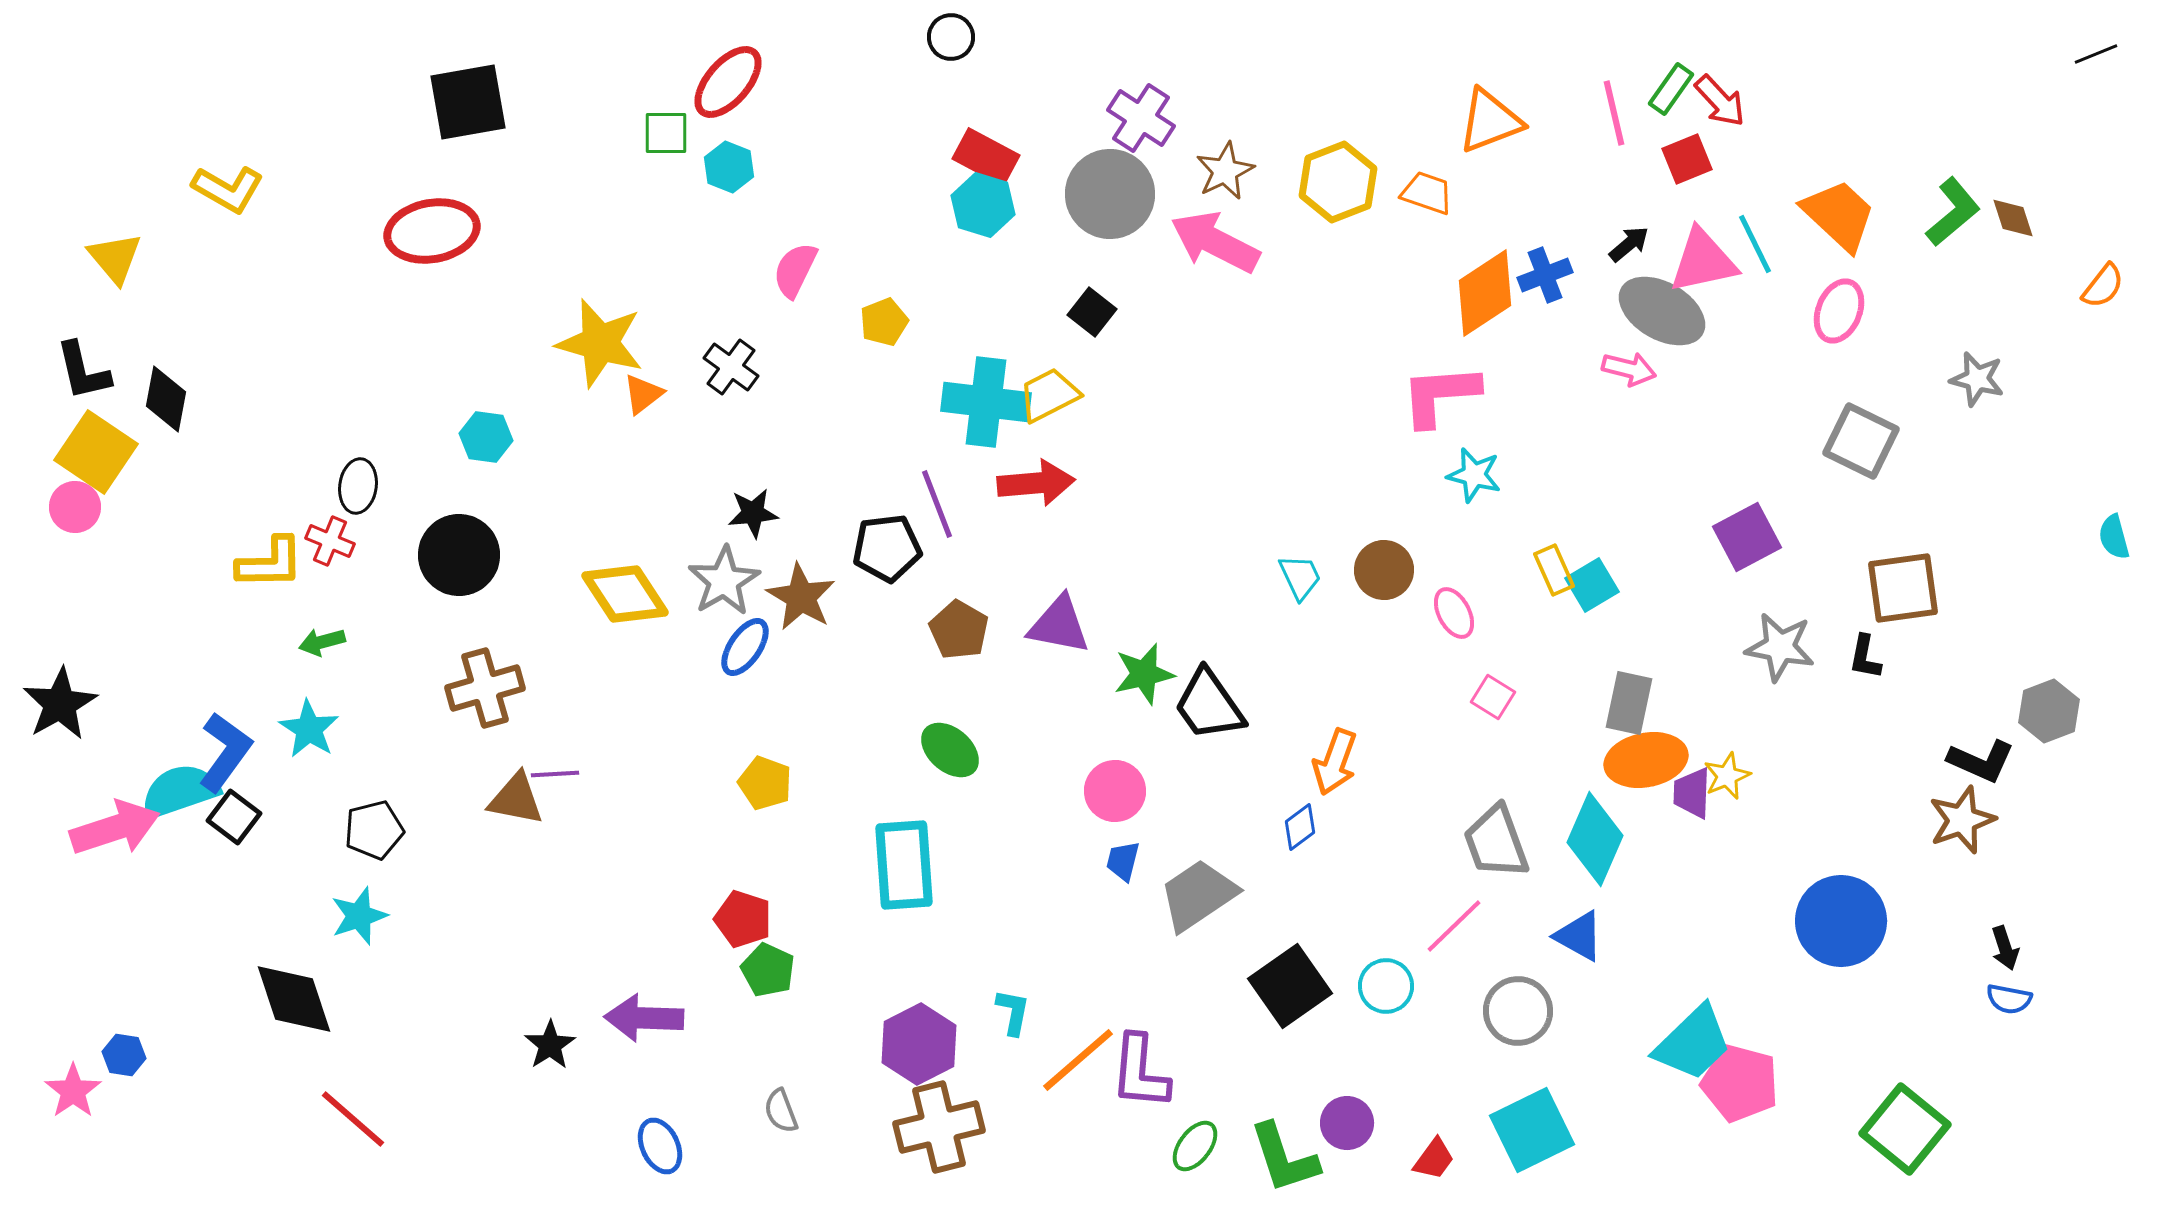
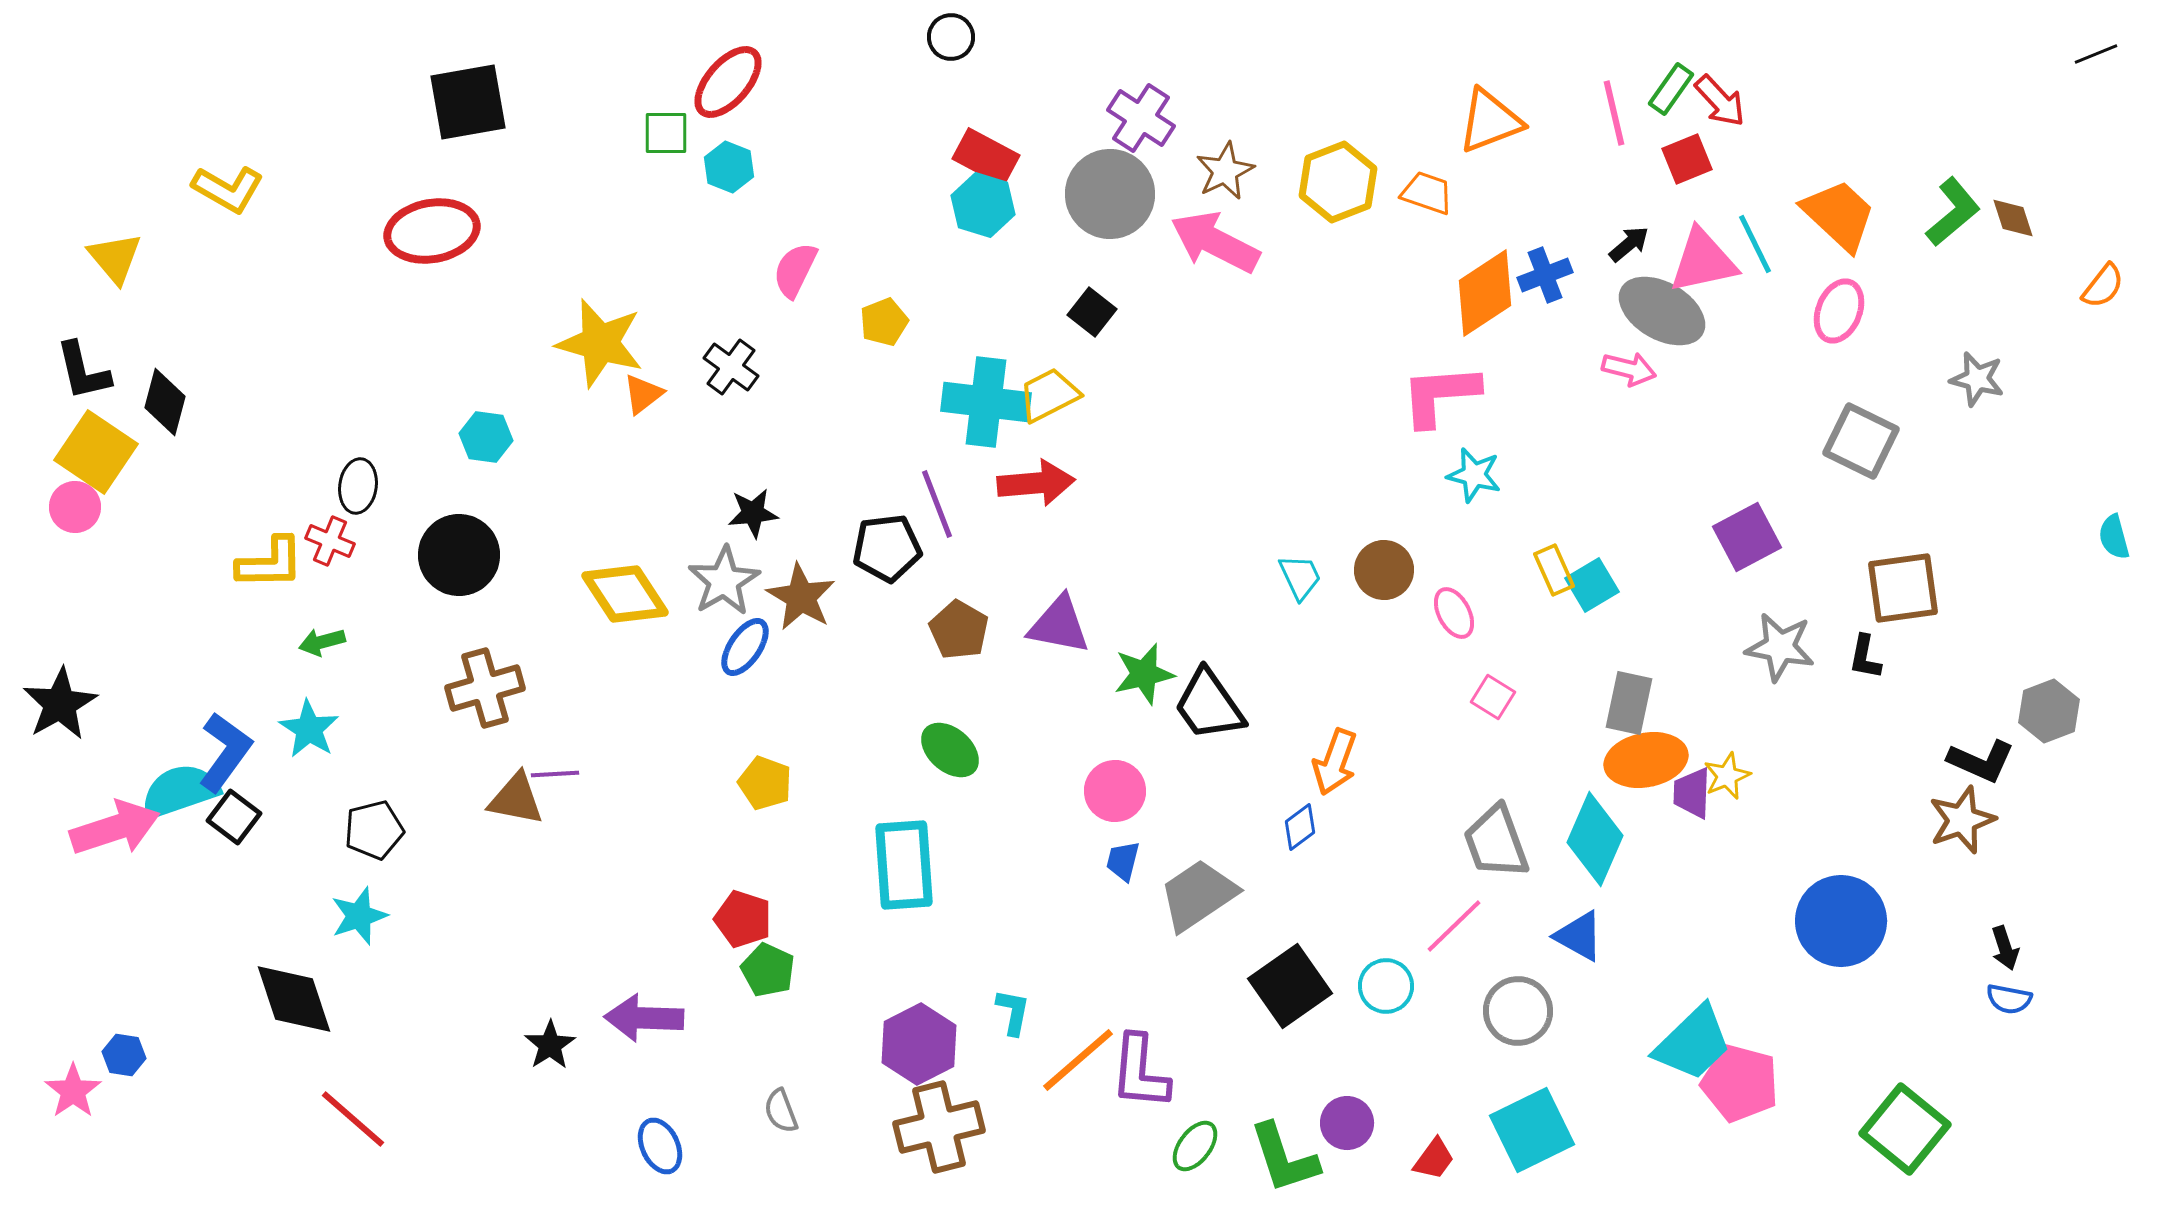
black diamond at (166, 399): moved 1 px left, 3 px down; rotated 4 degrees clockwise
